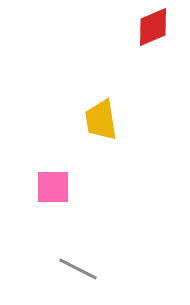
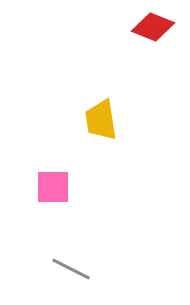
red diamond: rotated 45 degrees clockwise
gray line: moved 7 px left
